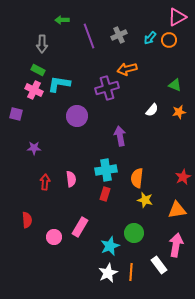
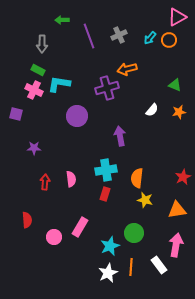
orange line: moved 5 px up
